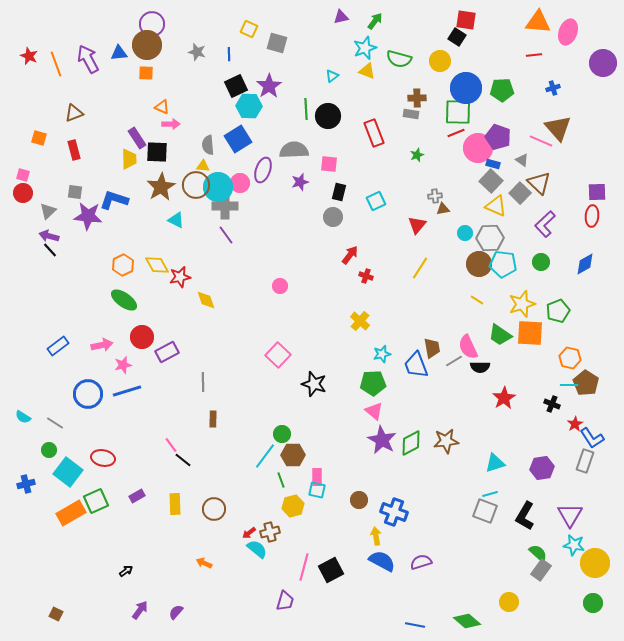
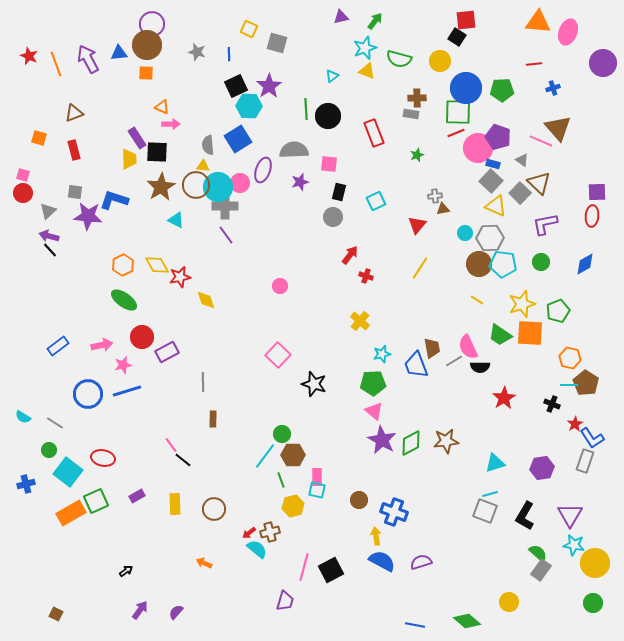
red square at (466, 20): rotated 15 degrees counterclockwise
red line at (534, 55): moved 9 px down
purple L-shape at (545, 224): rotated 32 degrees clockwise
